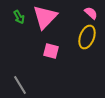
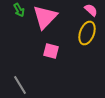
pink semicircle: moved 3 px up
green arrow: moved 7 px up
yellow ellipse: moved 4 px up
